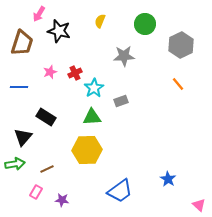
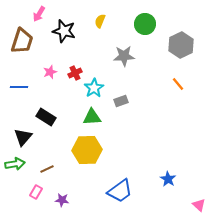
black star: moved 5 px right
brown trapezoid: moved 2 px up
